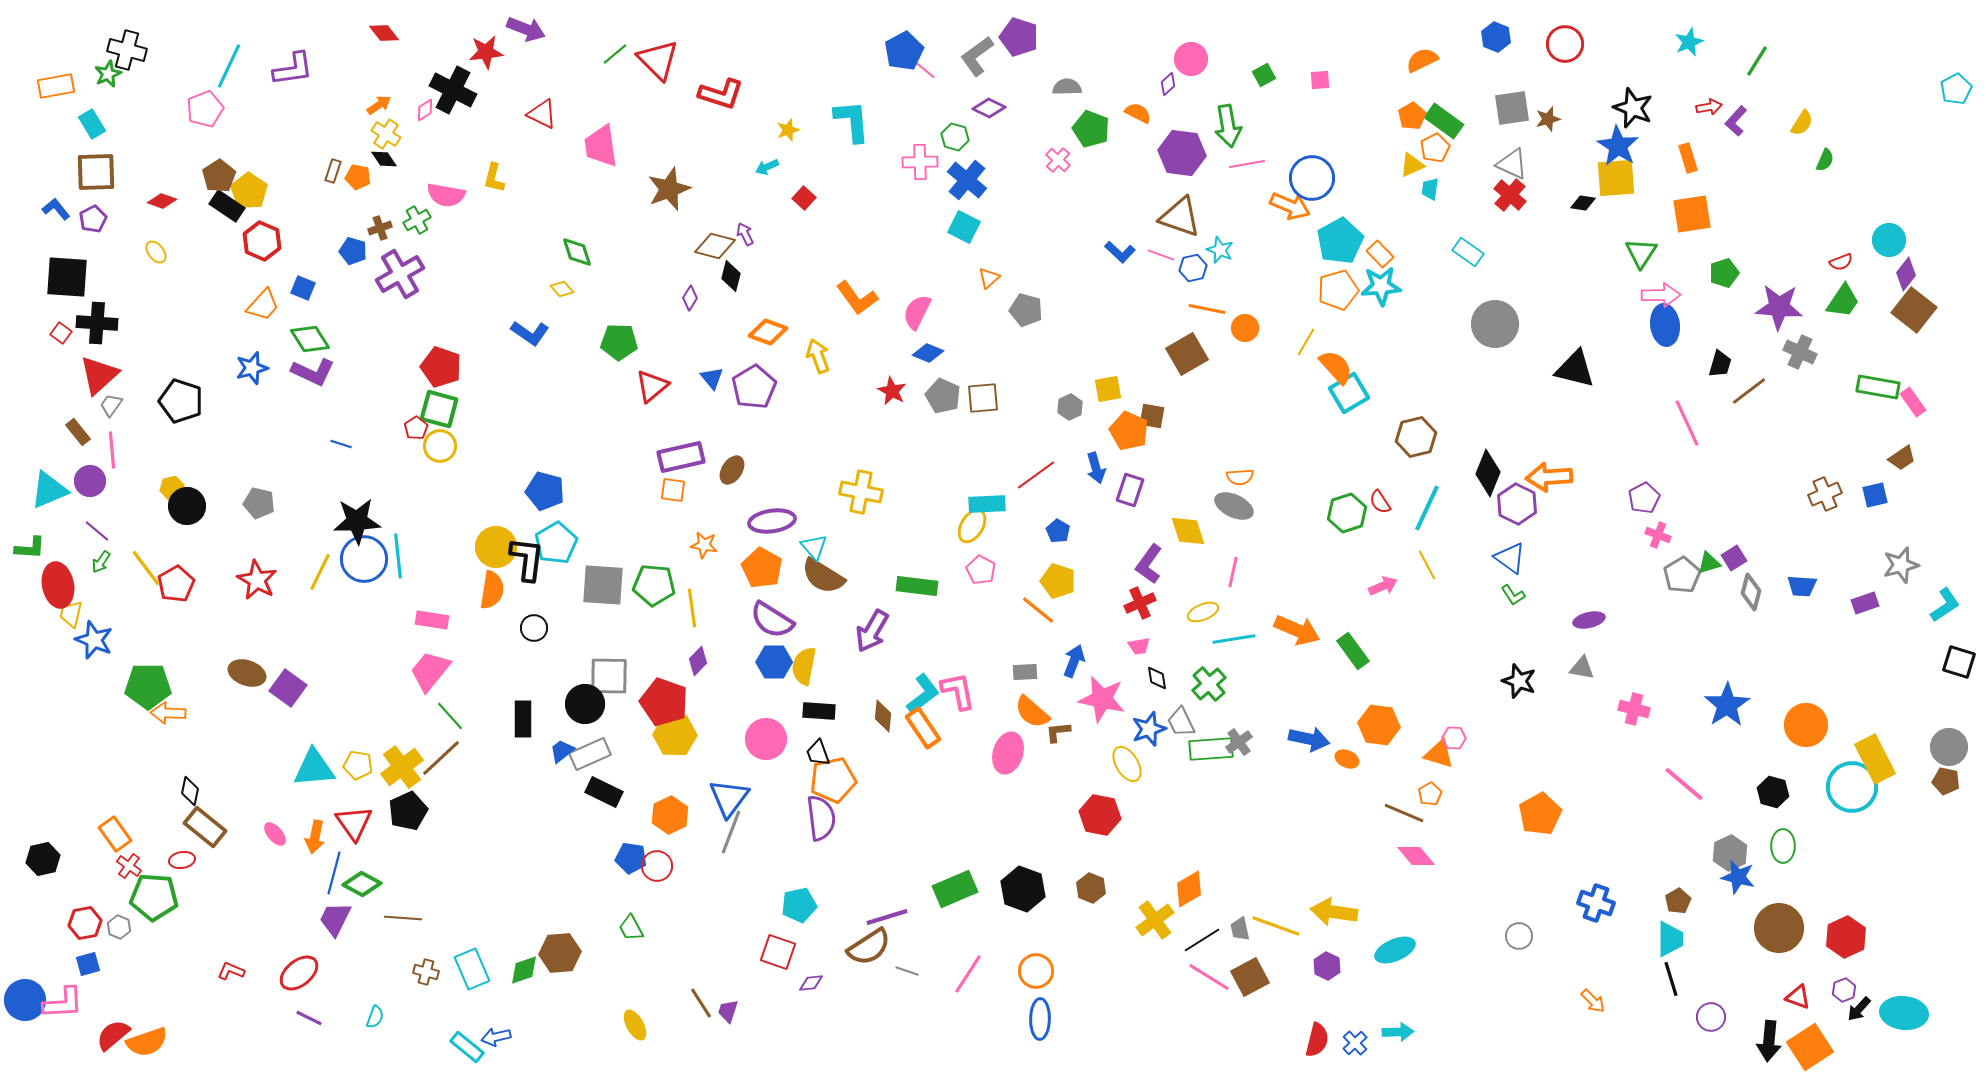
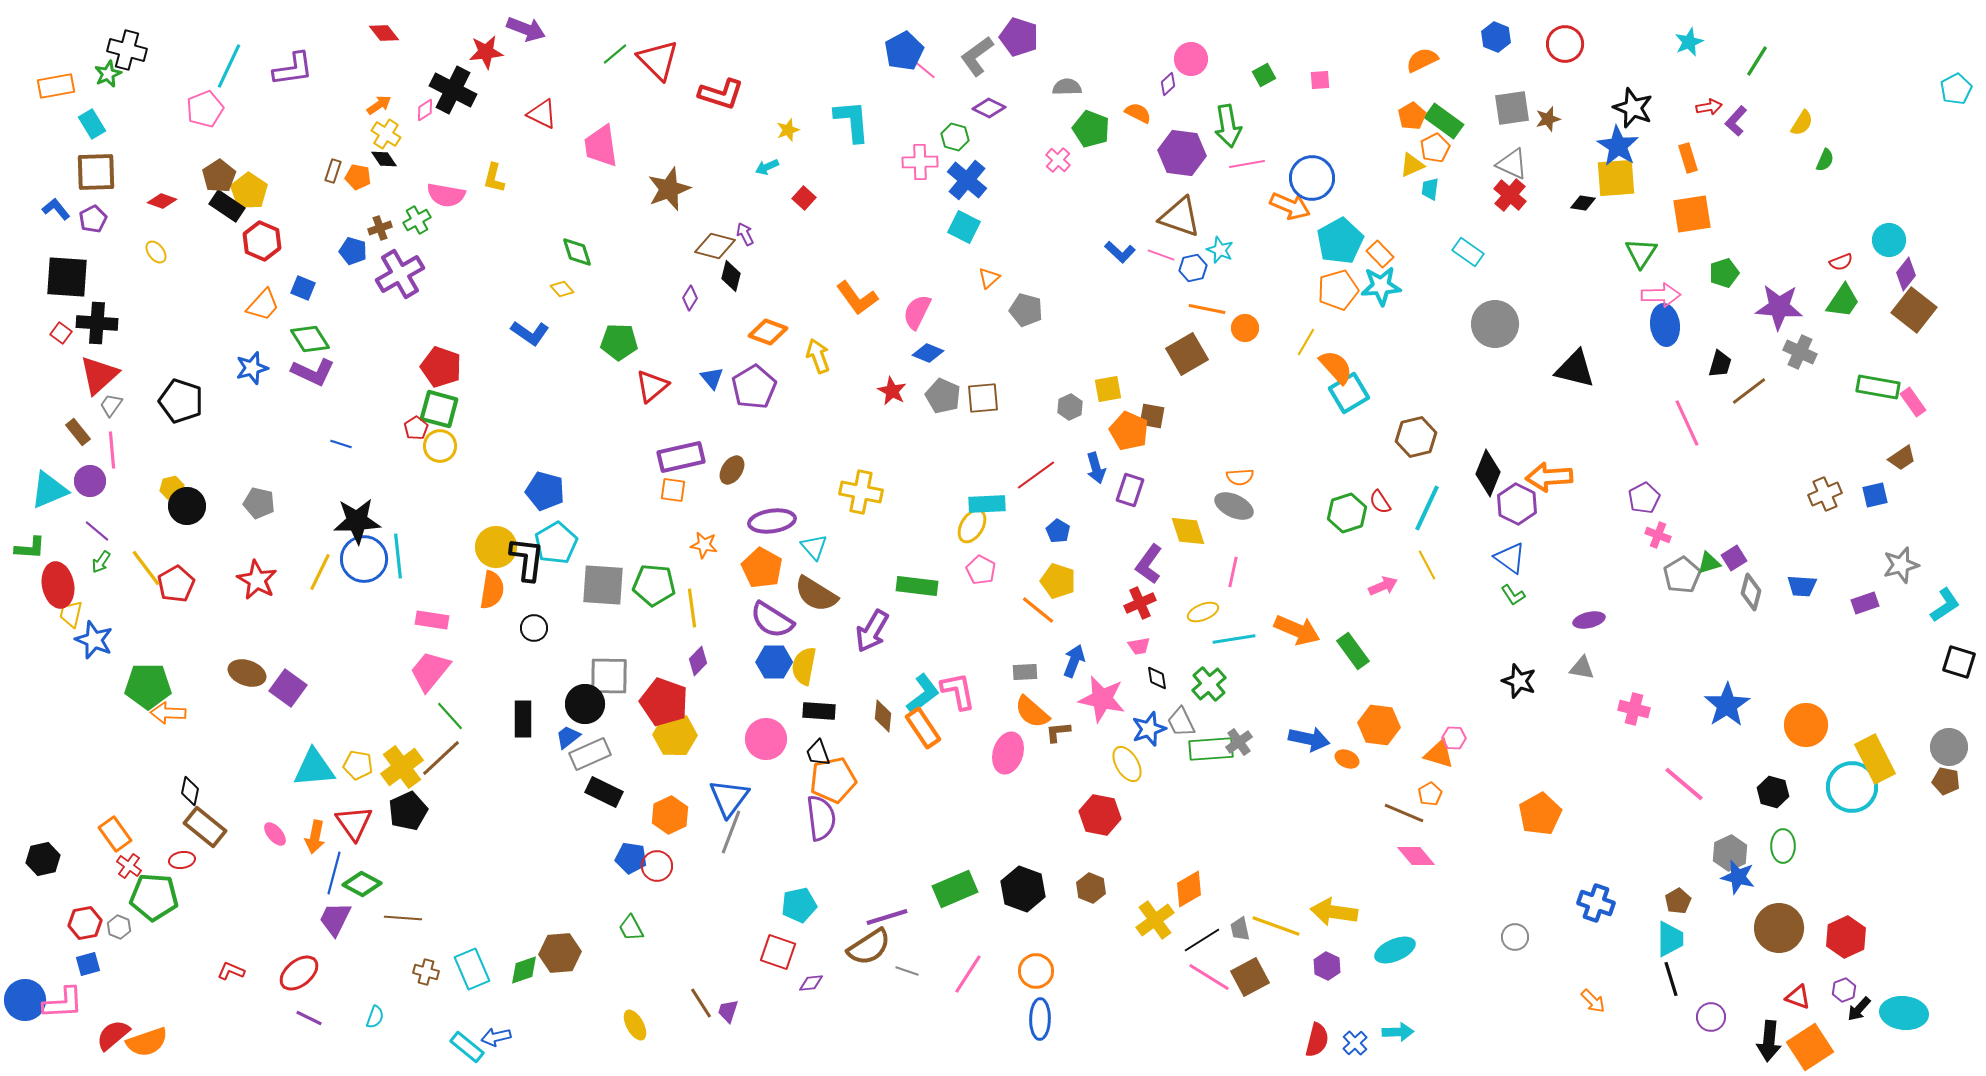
brown semicircle at (823, 576): moved 7 px left, 18 px down
blue trapezoid at (562, 751): moved 6 px right, 14 px up
gray circle at (1519, 936): moved 4 px left, 1 px down
